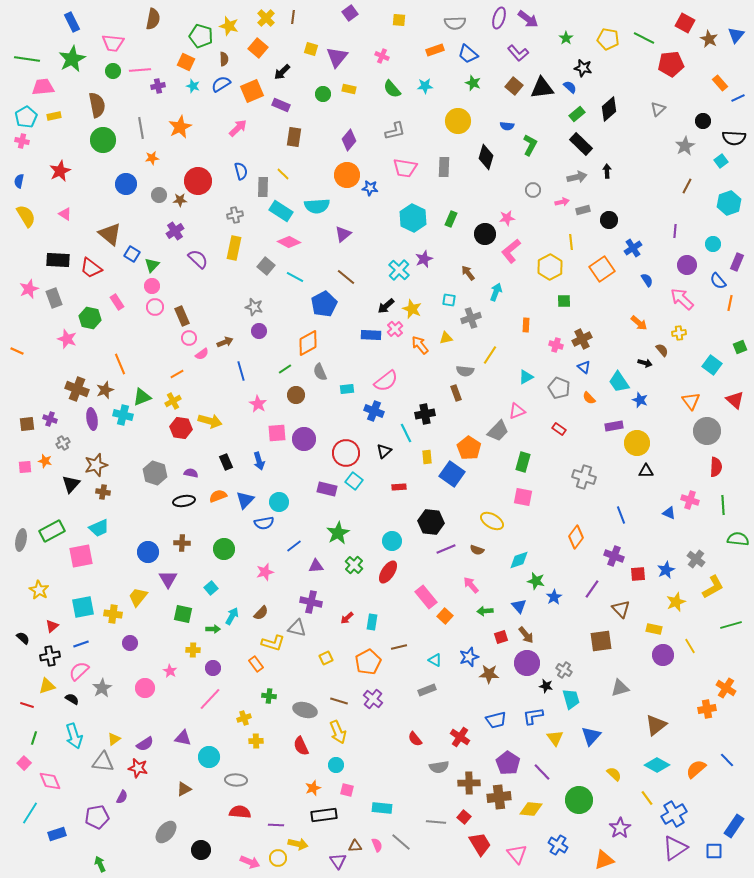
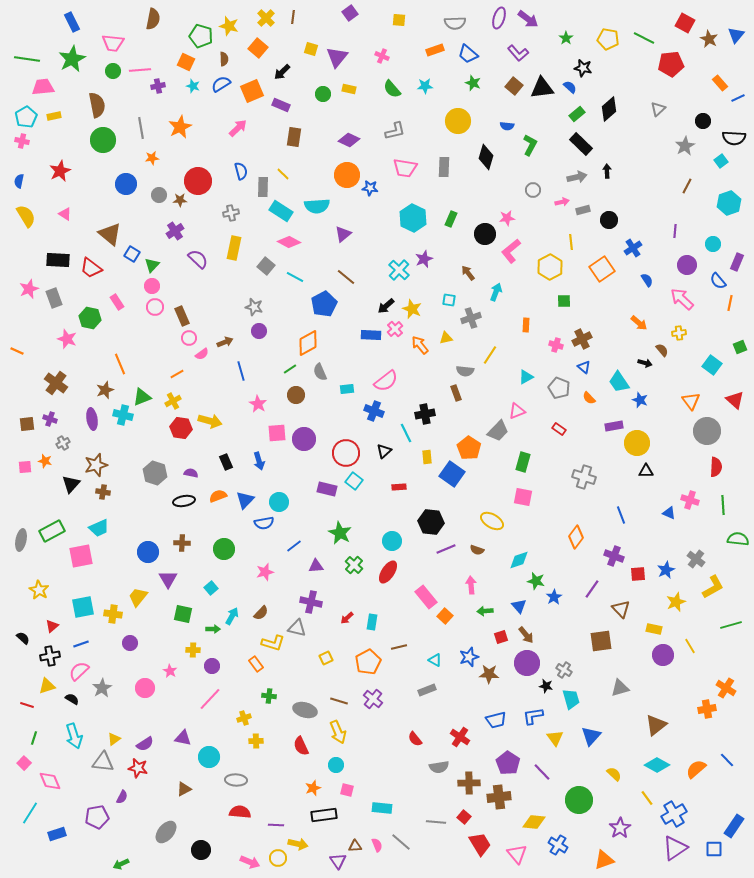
purple diamond at (349, 140): rotated 75 degrees clockwise
gray cross at (235, 215): moved 4 px left, 2 px up
green line at (285, 369): moved 5 px right
brown cross at (77, 389): moved 21 px left, 6 px up; rotated 15 degrees clockwise
green star at (338, 533): moved 2 px right; rotated 15 degrees counterclockwise
pink arrow at (471, 585): rotated 36 degrees clockwise
purple circle at (213, 668): moved 1 px left, 2 px up
yellow diamond at (531, 809): moved 3 px right, 13 px down
blue square at (714, 851): moved 2 px up
green arrow at (100, 864): moved 21 px right; rotated 91 degrees counterclockwise
